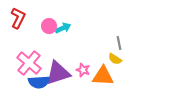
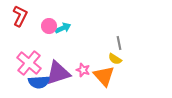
red L-shape: moved 2 px right, 2 px up
orange triangle: moved 1 px right; rotated 45 degrees clockwise
